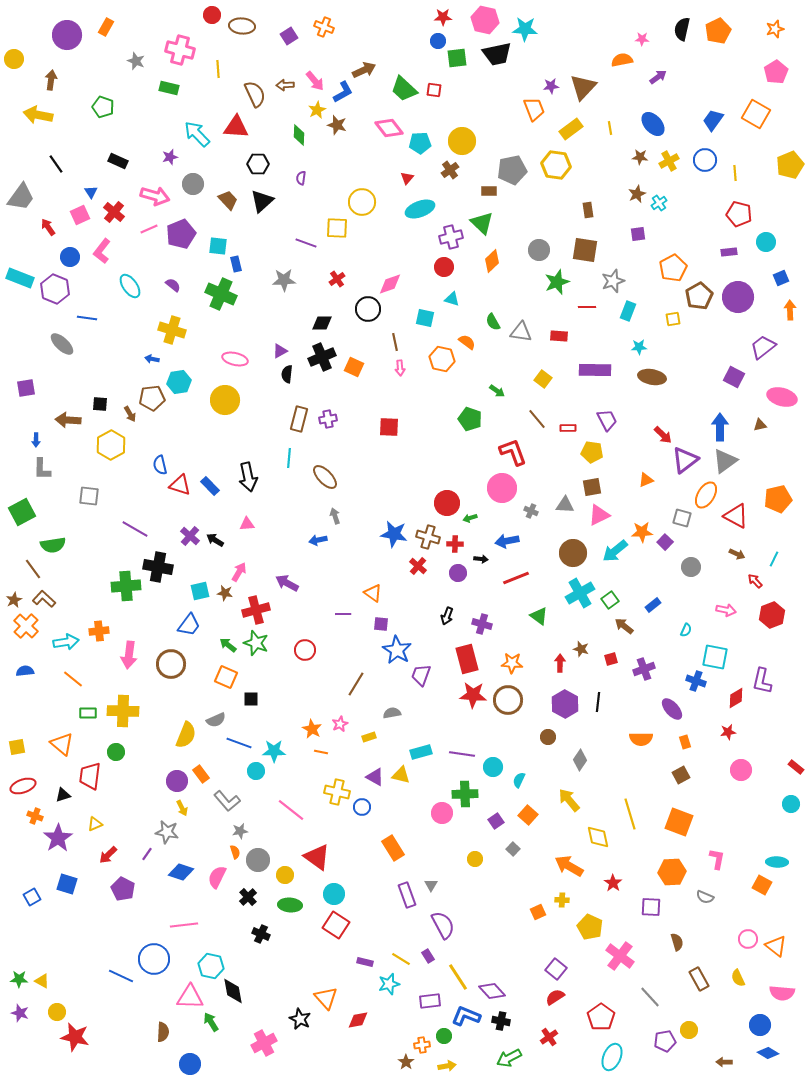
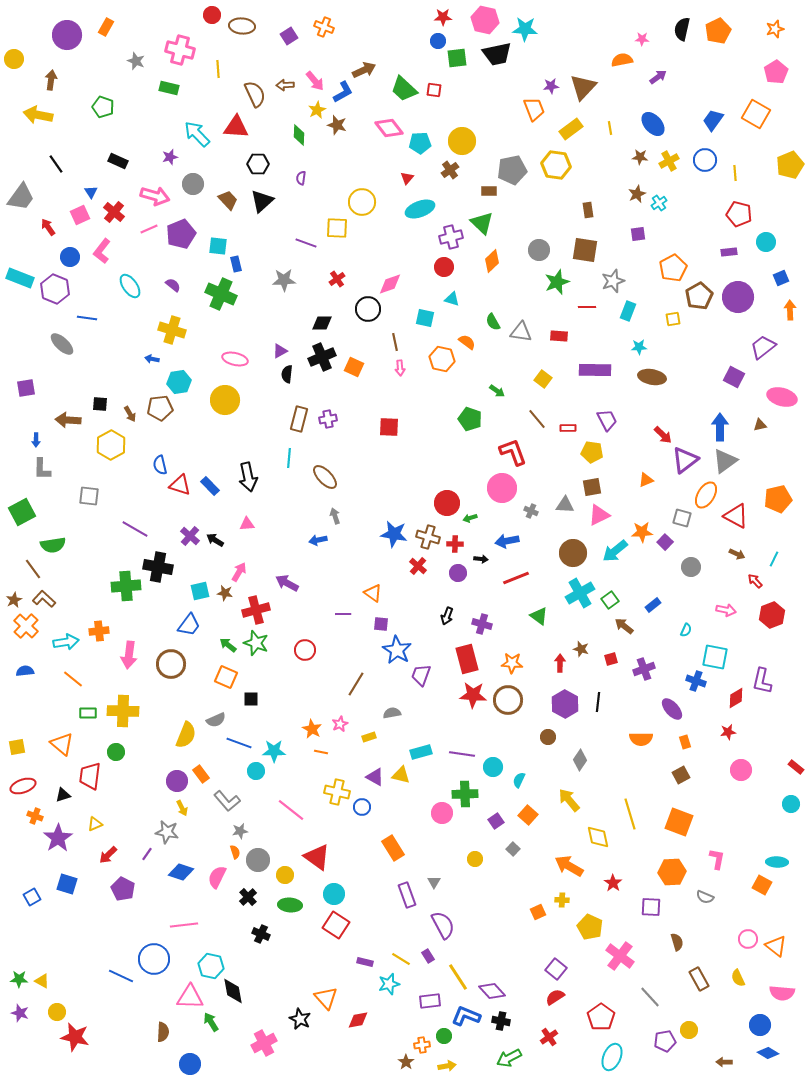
brown pentagon at (152, 398): moved 8 px right, 10 px down
gray triangle at (431, 885): moved 3 px right, 3 px up
